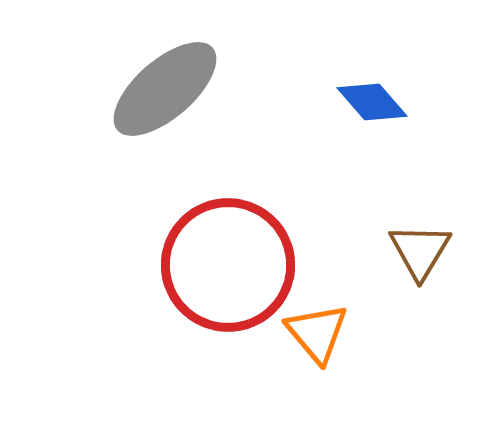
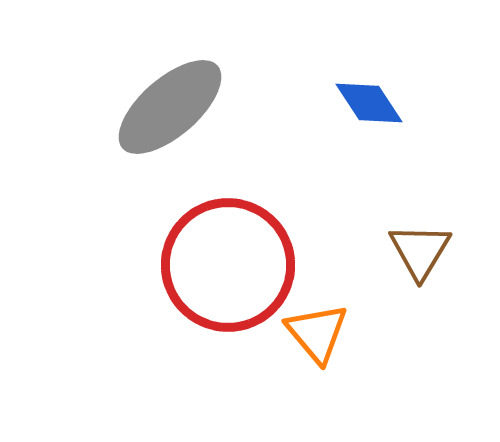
gray ellipse: moved 5 px right, 18 px down
blue diamond: moved 3 px left, 1 px down; rotated 8 degrees clockwise
